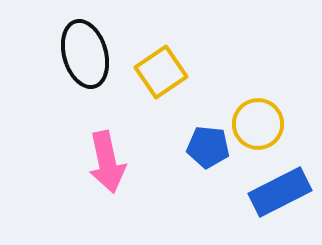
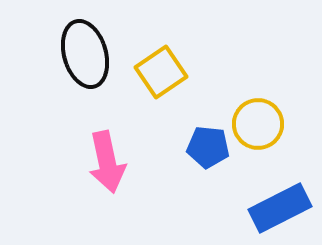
blue rectangle: moved 16 px down
